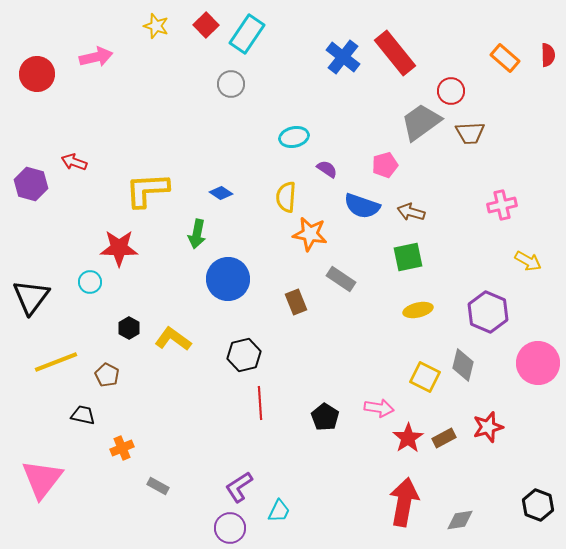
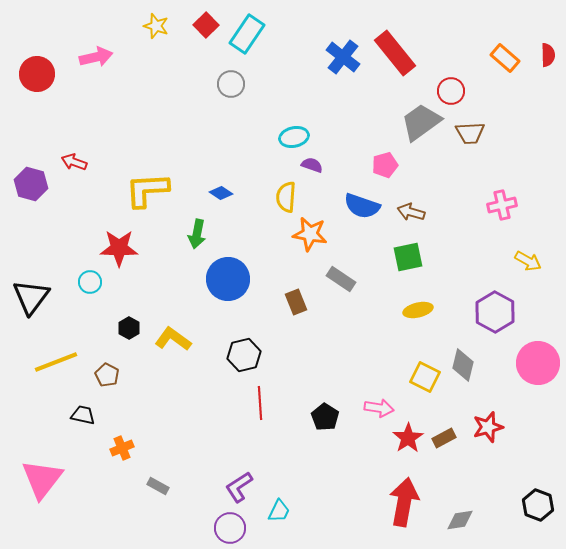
purple semicircle at (327, 169): moved 15 px left, 4 px up; rotated 15 degrees counterclockwise
purple hexagon at (488, 312): moved 7 px right; rotated 6 degrees clockwise
